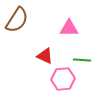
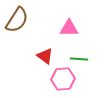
red triangle: rotated 12 degrees clockwise
green line: moved 3 px left, 1 px up
